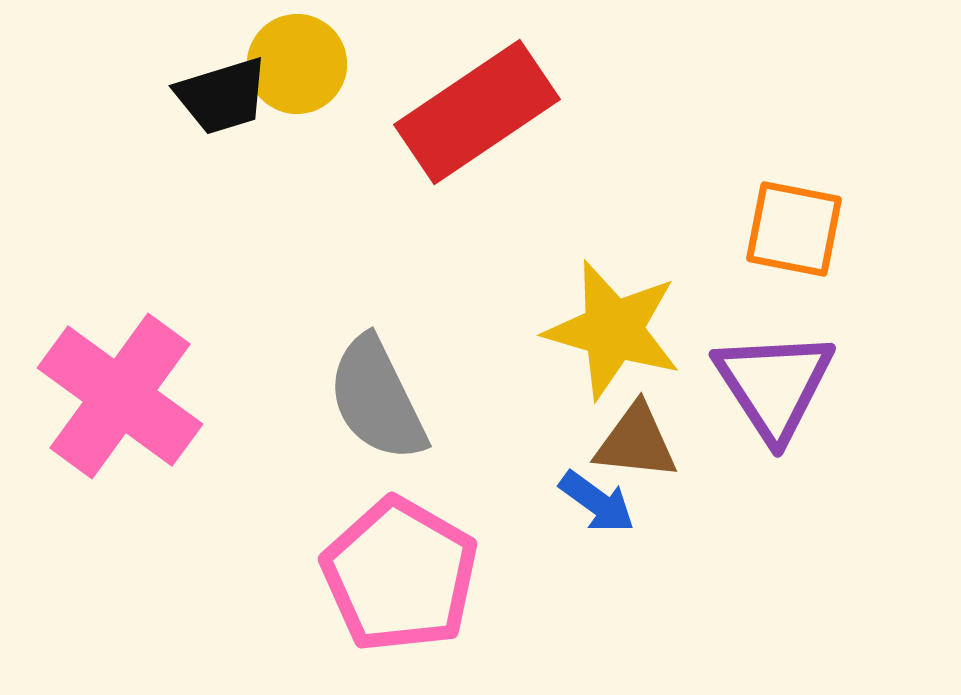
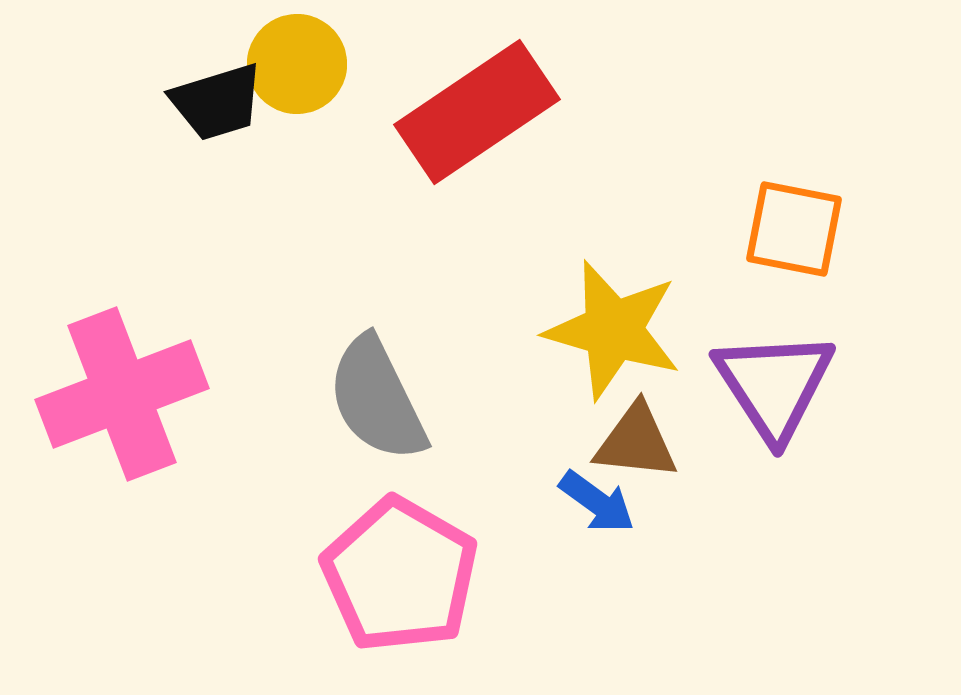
black trapezoid: moved 5 px left, 6 px down
pink cross: moved 2 px right, 2 px up; rotated 33 degrees clockwise
